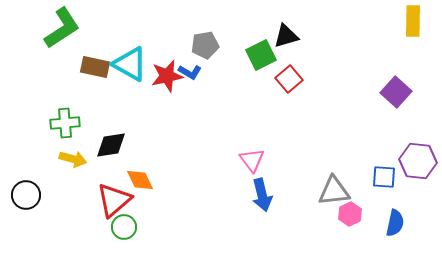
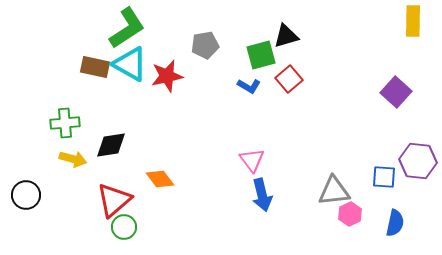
green L-shape: moved 65 px right
green square: rotated 12 degrees clockwise
blue L-shape: moved 59 px right, 14 px down
orange diamond: moved 20 px right, 1 px up; rotated 12 degrees counterclockwise
